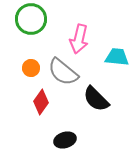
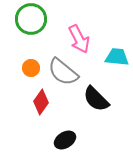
pink arrow: rotated 40 degrees counterclockwise
black ellipse: rotated 15 degrees counterclockwise
